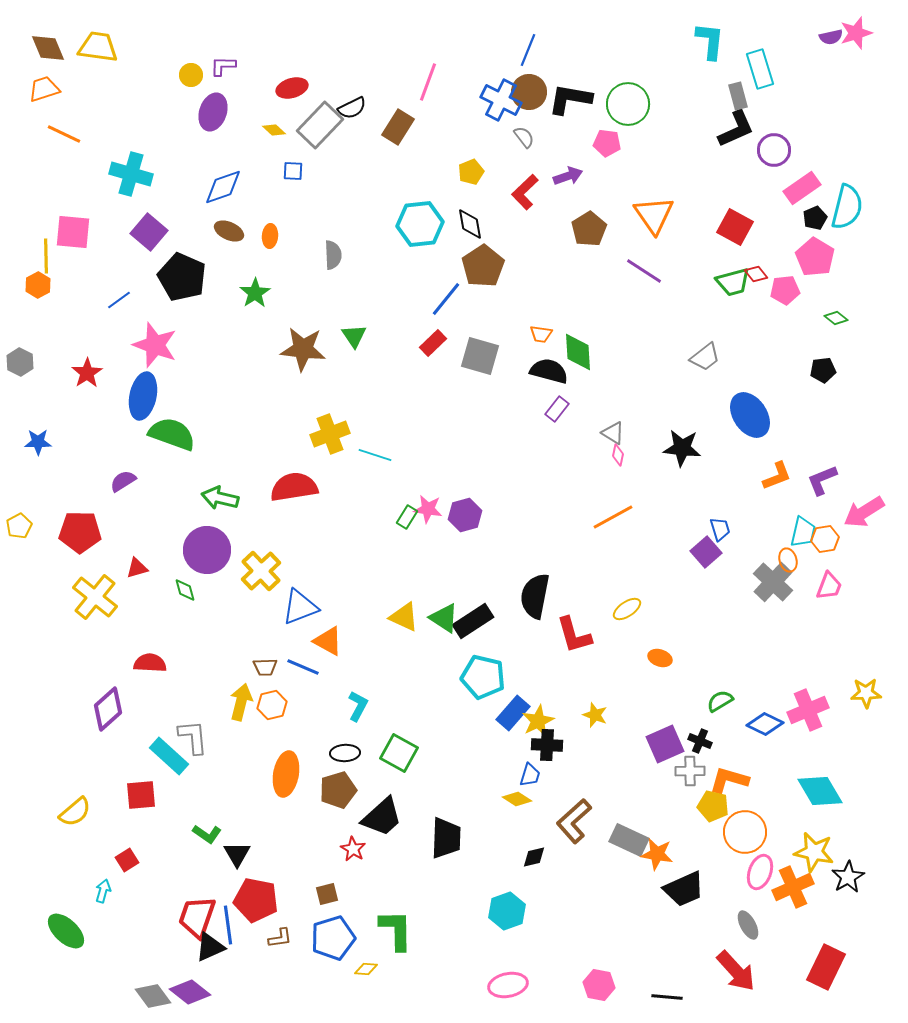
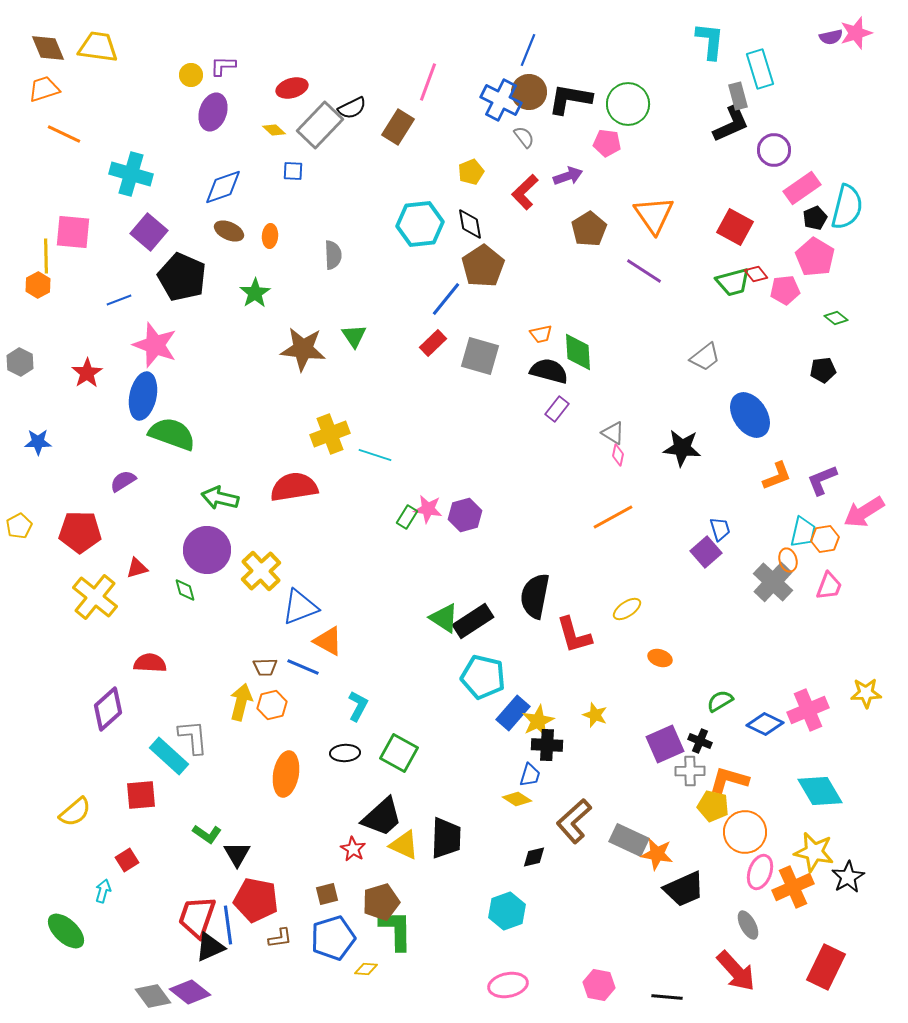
black L-shape at (736, 129): moved 5 px left, 5 px up
blue line at (119, 300): rotated 15 degrees clockwise
orange trapezoid at (541, 334): rotated 20 degrees counterclockwise
yellow triangle at (404, 617): moved 228 px down
brown pentagon at (338, 790): moved 43 px right, 112 px down
